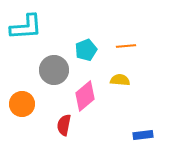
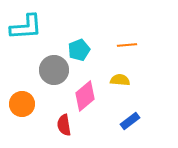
orange line: moved 1 px right, 1 px up
cyan pentagon: moved 7 px left
red semicircle: rotated 20 degrees counterclockwise
blue rectangle: moved 13 px left, 14 px up; rotated 30 degrees counterclockwise
